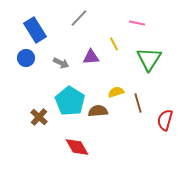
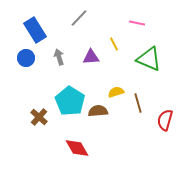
green triangle: rotated 40 degrees counterclockwise
gray arrow: moved 2 px left, 6 px up; rotated 133 degrees counterclockwise
red diamond: moved 1 px down
